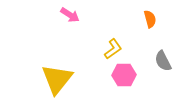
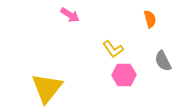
yellow L-shape: rotated 90 degrees clockwise
yellow triangle: moved 10 px left, 9 px down
